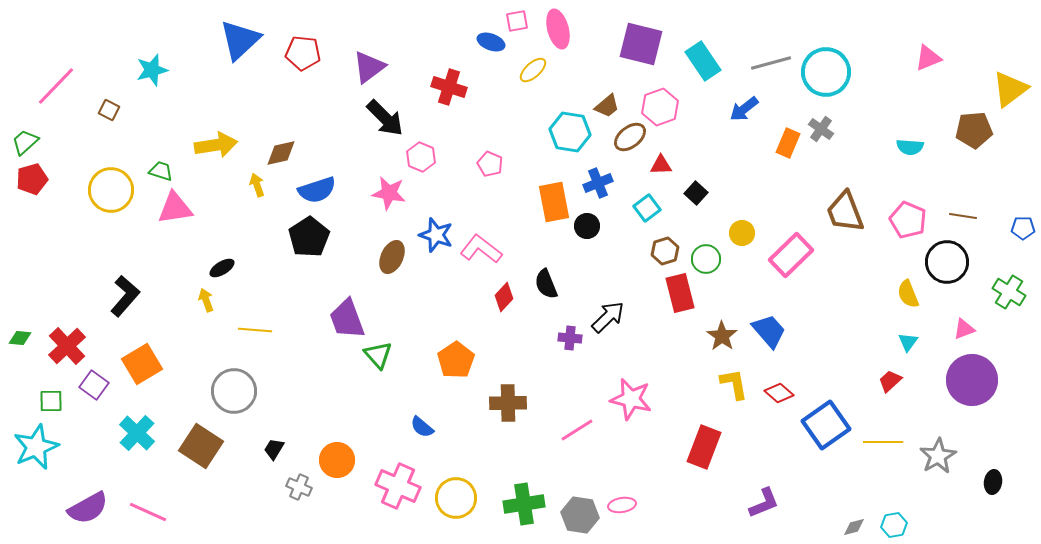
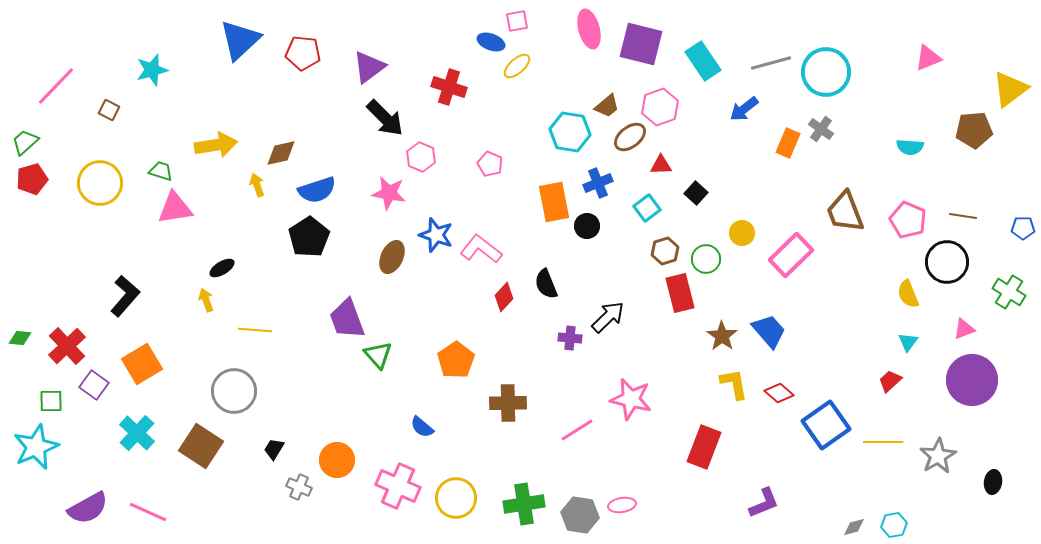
pink ellipse at (558, 29): moved 31 px right
yellow ellipse at (533, 70): moved 16 px left, 4 px up
yellow circle at (111, 190): moved 11 px left, 7 px up
